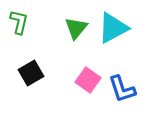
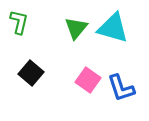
cyan triangle: rotated 44 degrees clockwise
black square: rotated 20 degrees counterclockwise
blue L-shape: moved 1 px left, 1 px up
